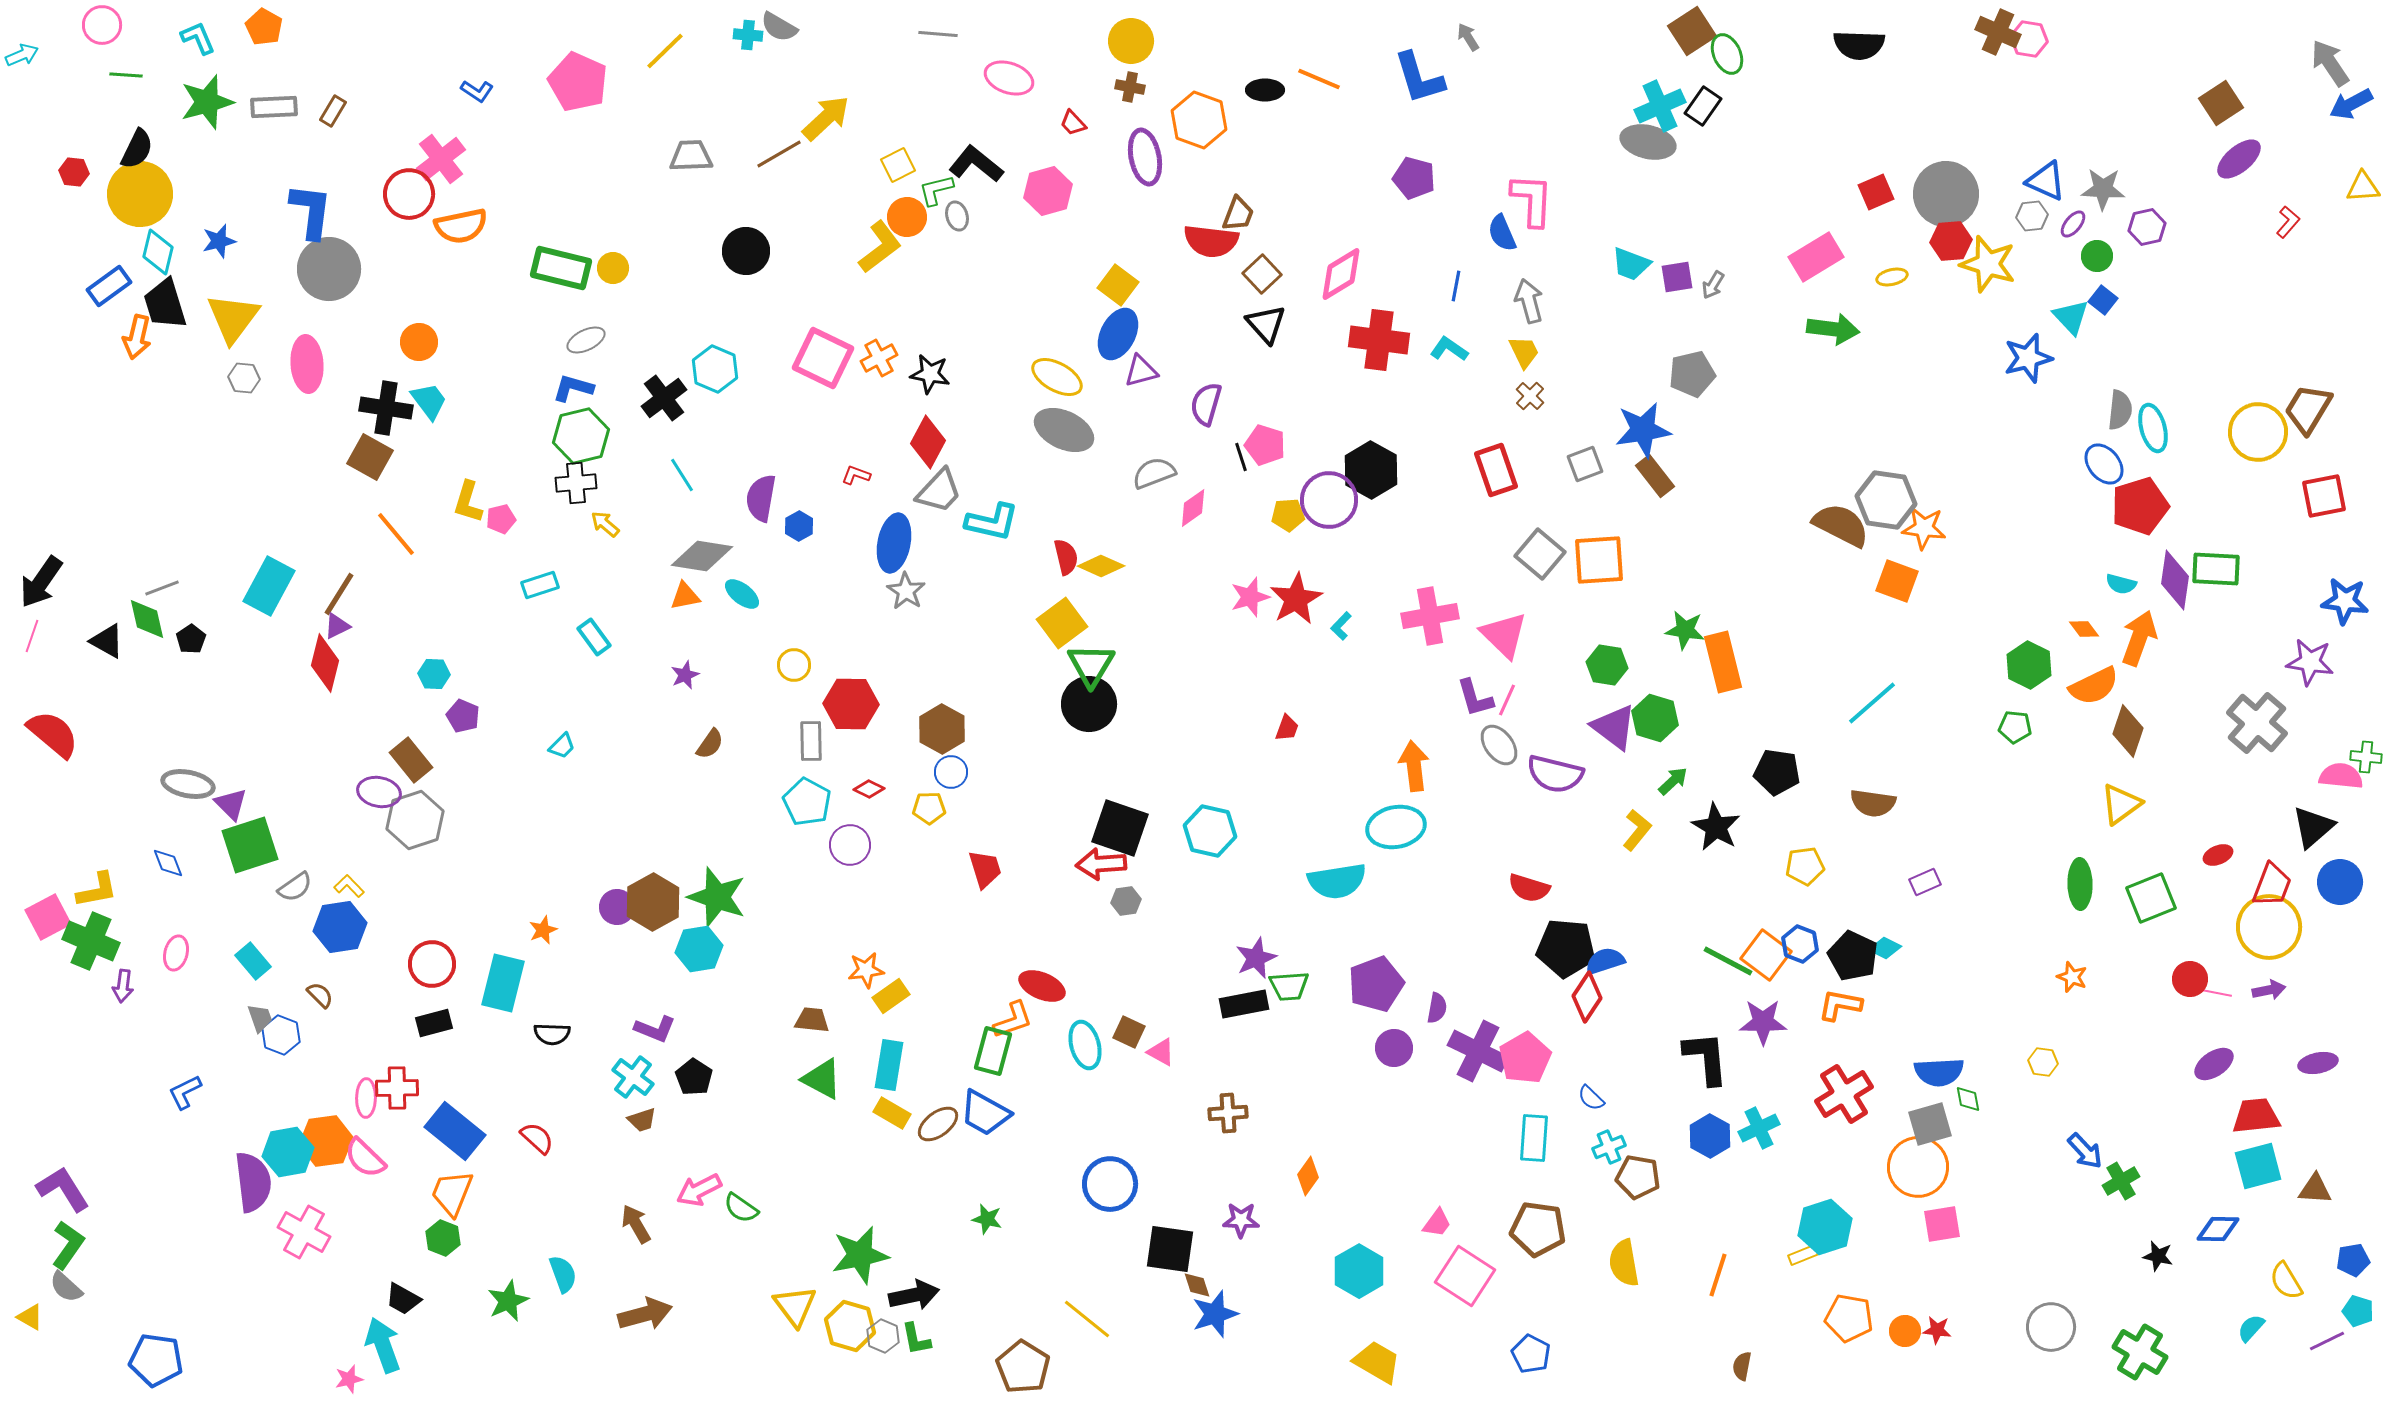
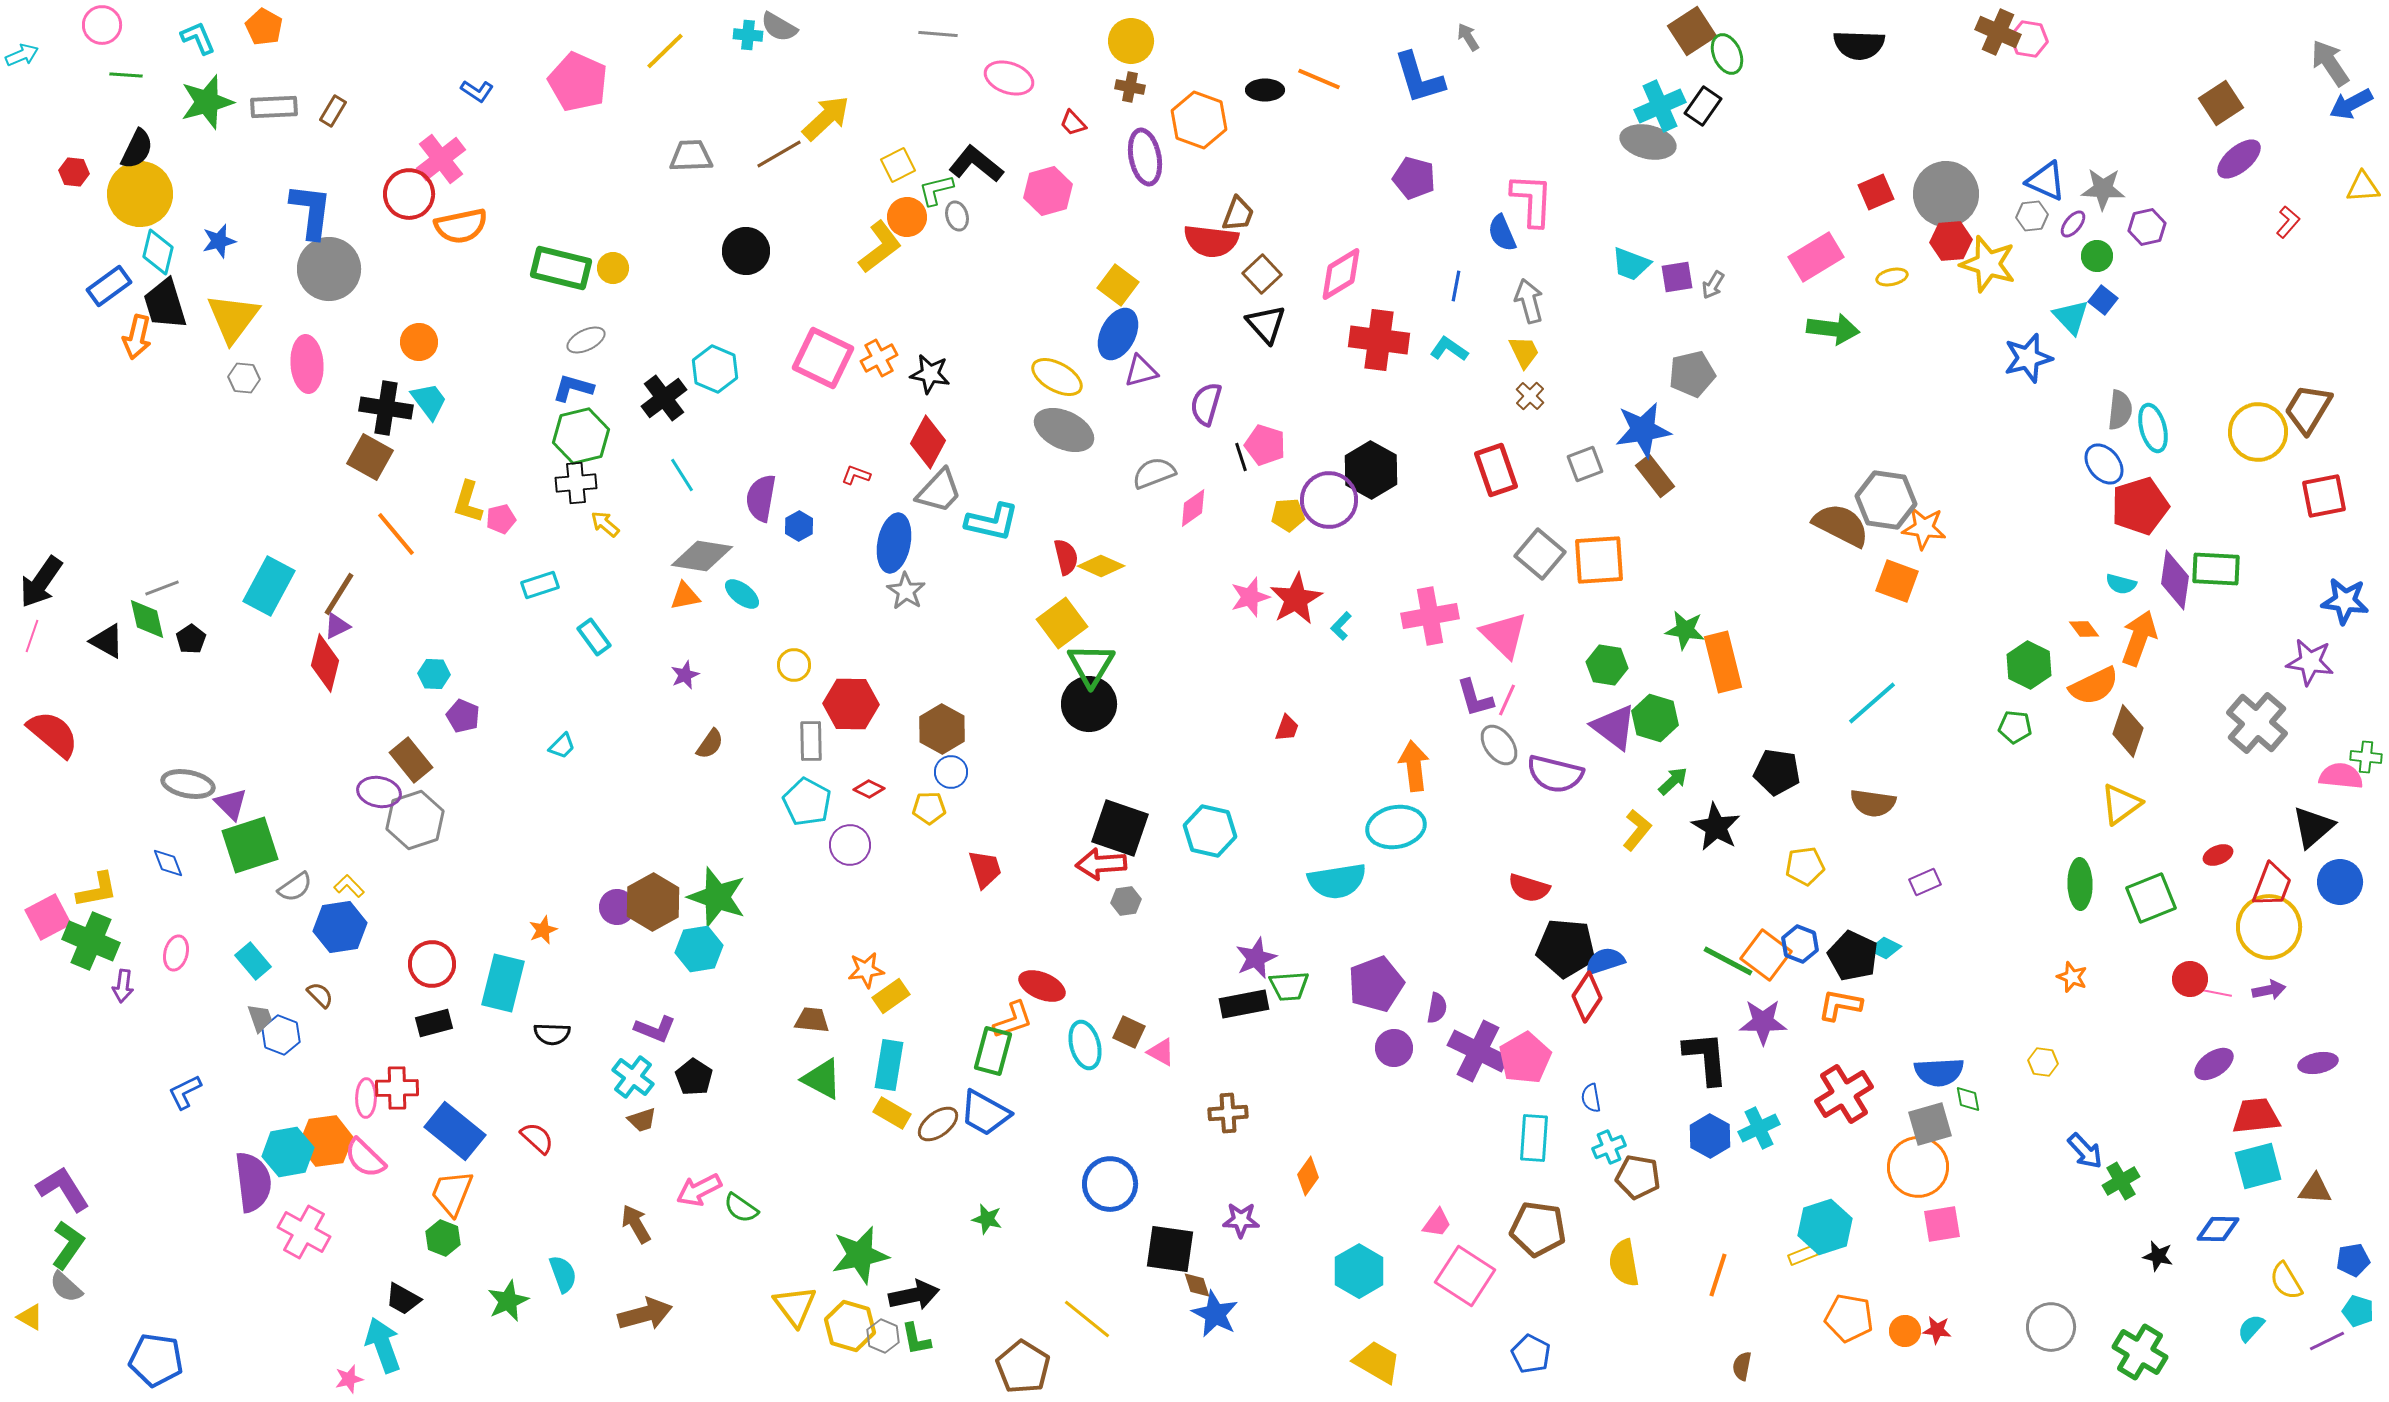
blue semicircle at (1591, 1098): rotated 36 degrees clockwise
blue star at (1215, 1314): rotated 27 degrees counterclockwise
